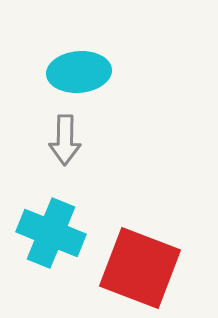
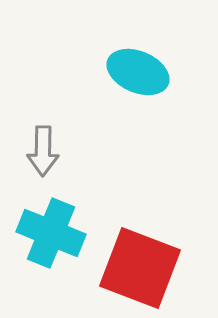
cyan ellipse: moved 59 px right; rotated 28 degrees clockwise
gray arrow: moved 22 px left, 11 px down
